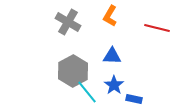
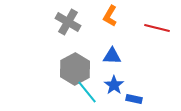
gray hexagon: moved 2 px right, 2 px up
